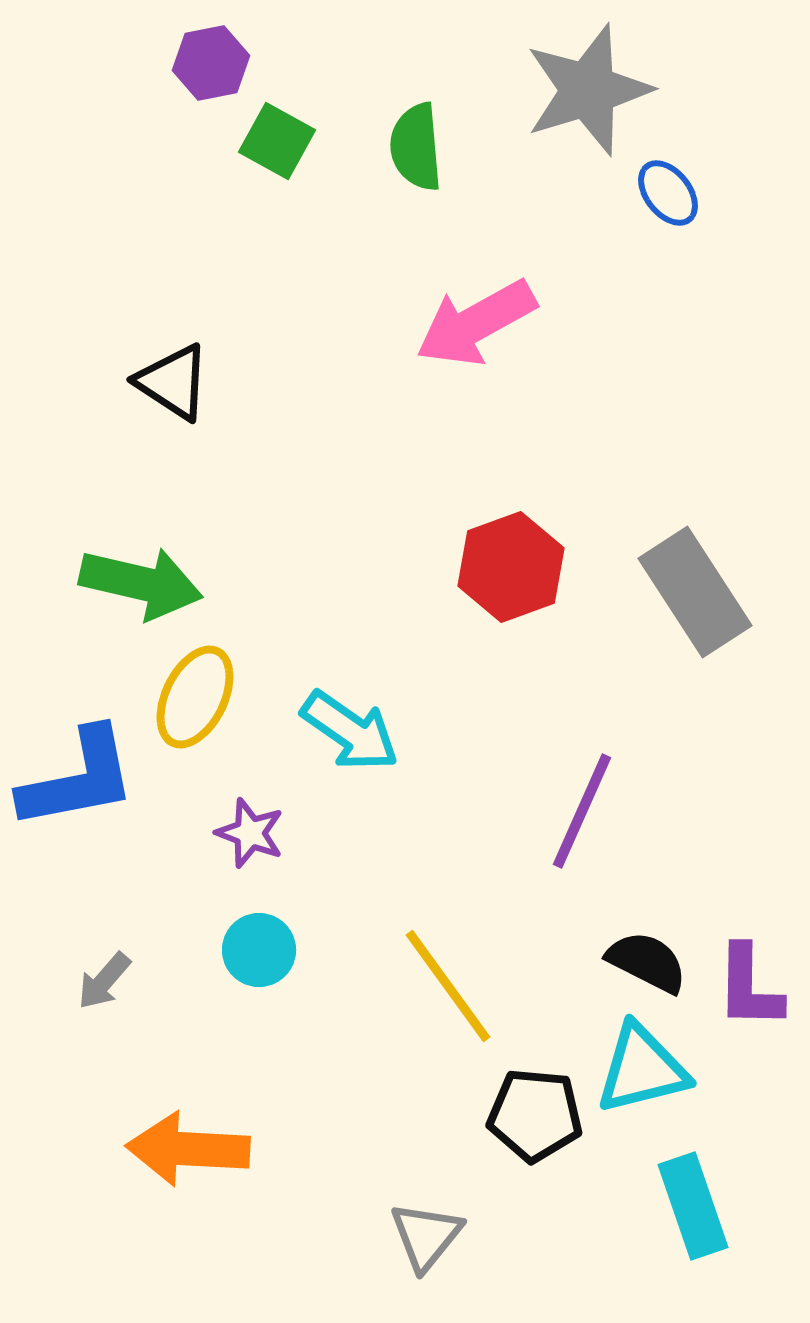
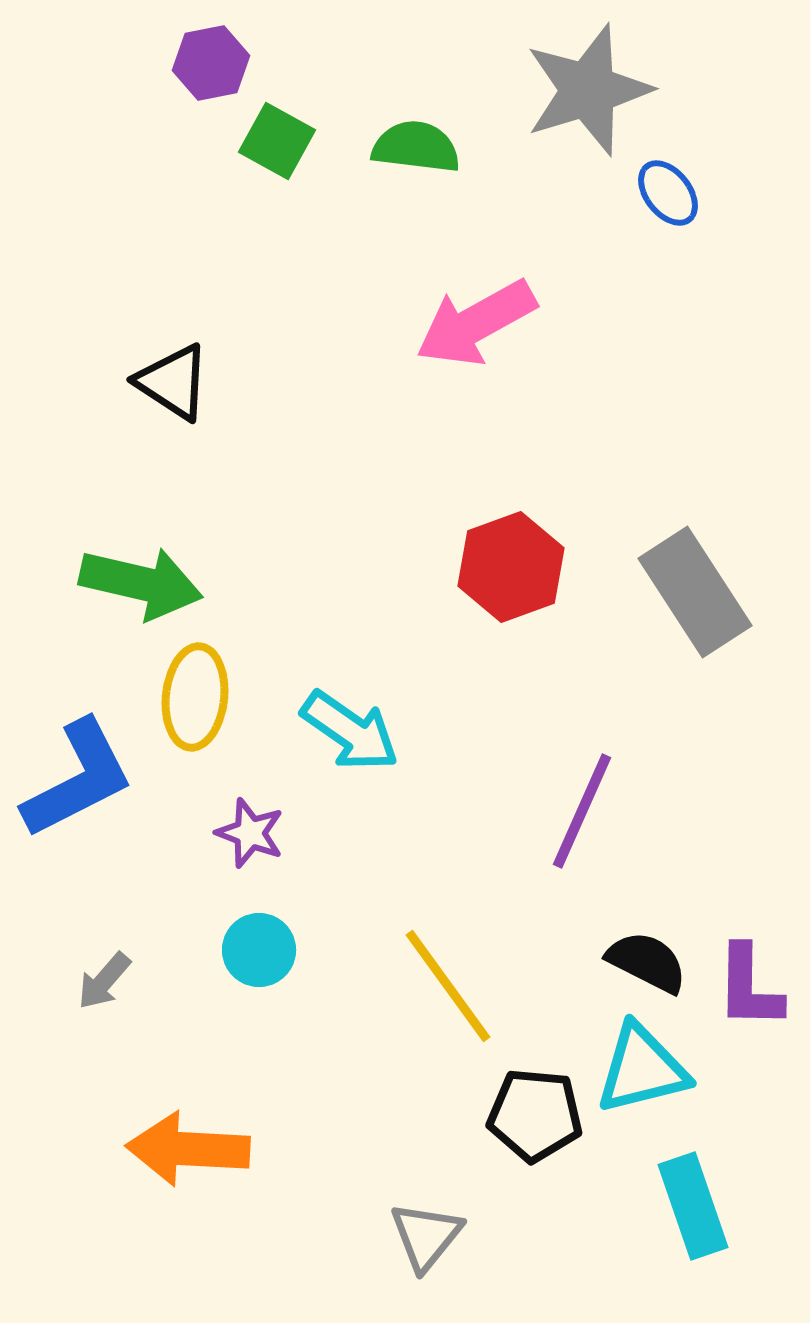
green semicircle: rotated 102 degrees clockwise
yellow ellipse: rotated 20 degrees counterclockwise
blue L-shape: rotated 16 degrees counterclockwise
